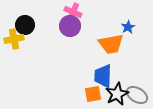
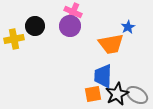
black circle: moved 10 px right, 1 px down
